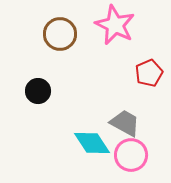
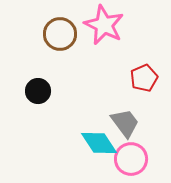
pink star: moved 11 px left
red pentagon: moved 5 px left, 5 px down
gray trapezoid: rotated 24 degrees clockwise
cyan diamond: moved 7 px right
pink circle: moved 4 px down
